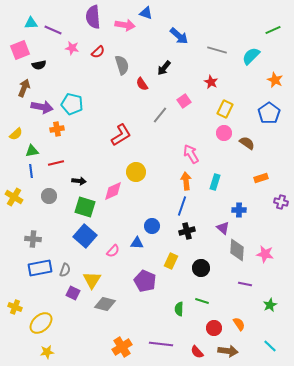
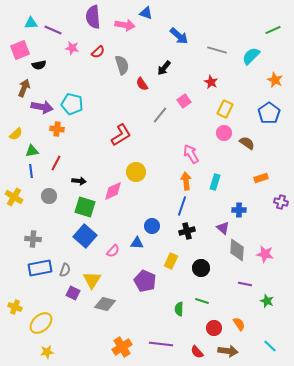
orange cross at (57, 129): rotated 16 degrees clockwise
red line at (56, 163): rotated 49 degrees counterclockwise
green star at (270, 305): moved 3 px left, 4 px up; rotated 24 degrees counterclockwise
